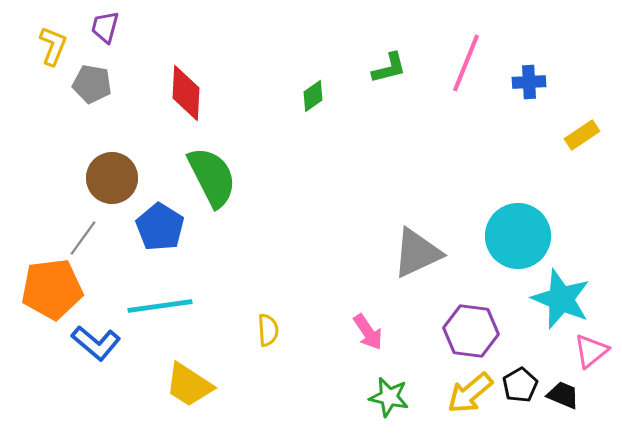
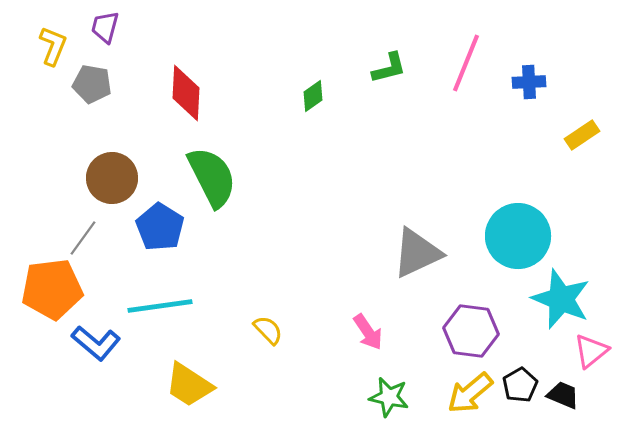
yellow semicircle: rotated 40 degrees counterclockwise
